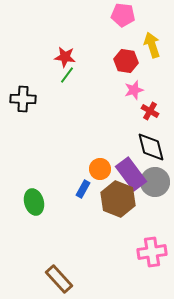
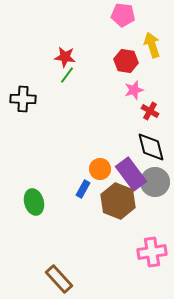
brown hexagon: moved 2 px down
